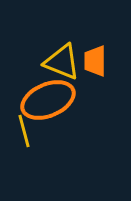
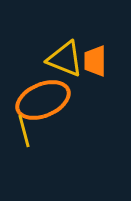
yellow triangle: moved 3 px right, 3 px up
orange ellipse: moved 5 px left
